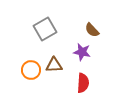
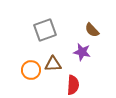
gray square: moved 1 px down; rotated 10 degrees clockwise
brown triangle: moved 1 px left, 1 px up
red semicircle: moved 10 px left, 2 px down
